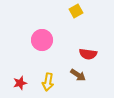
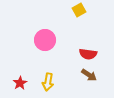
yellow square: moved 3 px right, 1 px up
pink circle: moved 3 px right
brown arrow: moved 11 px right
red star: rotated 16 degrees counterclockwise
